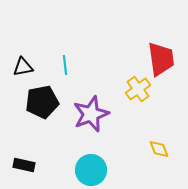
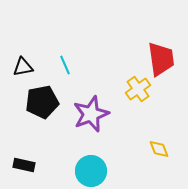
cyan line: rotated 18 degrees counterclockwise
cyan circle: moved 1 px down
